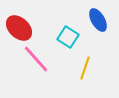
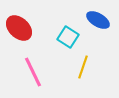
blue ellipse: rotated 30 degrees counterclockwise
pink line: moved 3 px left, 13 px down; rotated 16 degrees clockwise
yellow line: moved 2 px left, 1 px up
